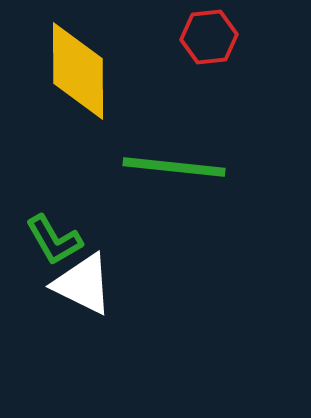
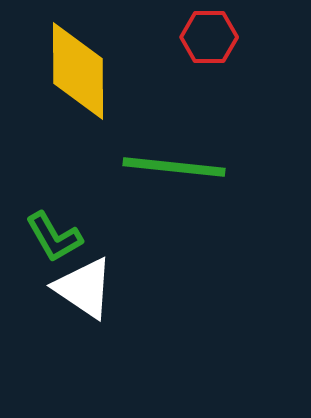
red hexagon: rotated 6 degrees clockwise
green L-shape: moved 3 px up
white triangle: moved 1 px right, 4 px down; rotated 8 degrees clockwise
